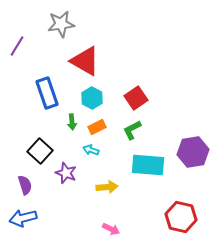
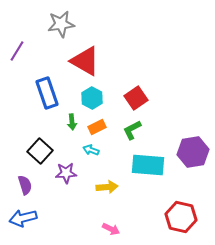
purple line: moved 5 px down
purple star: rotated 25 degrees counterclockwise
